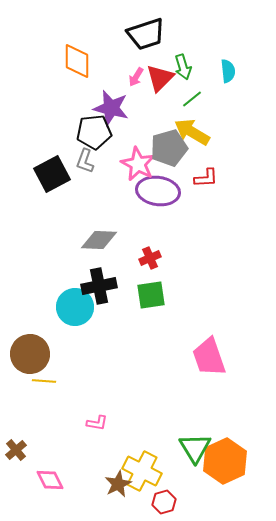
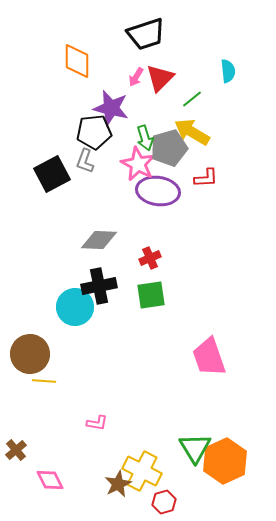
green arrow: moved 38 px left, 71 px down
